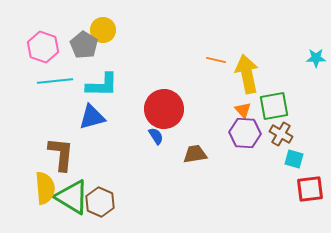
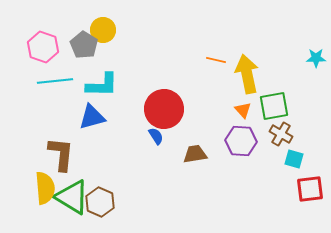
purple hexagon: moved 4 px left, 8 px down
